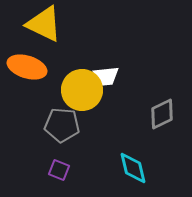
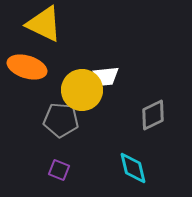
gray diamond: moved 9 px left, 1 px down
gray pentagon: moved 1 px left, 5 px up
